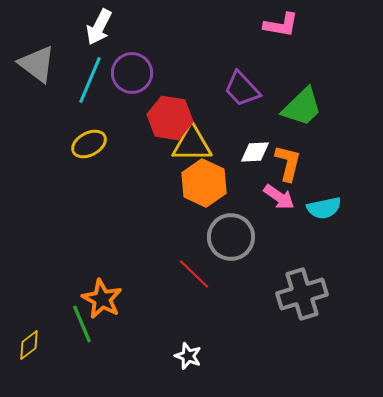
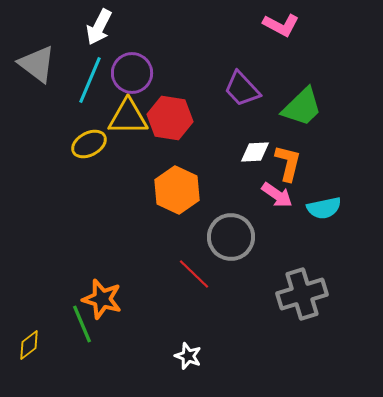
pink L-shape: rotated 18 degrees clockwise
yellow triangle: moved 64 px left, 27 px up
orange hexagon: moved 27 px left, 7 px down
pink arrow: moved 2 px left, 2 px up
orange star: rotated 12 degrees counterclockwise
